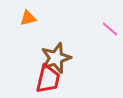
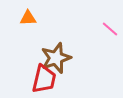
orange triangle: rotated 12 degrees clockwise
red trapezoid: moved 4 px left
